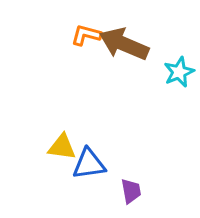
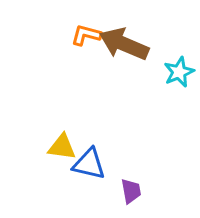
blue triangle: rotated 21 degrees clockwise
